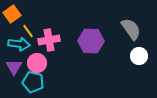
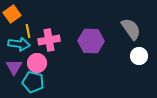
yellow line: rotated 24 degrees clockwise
